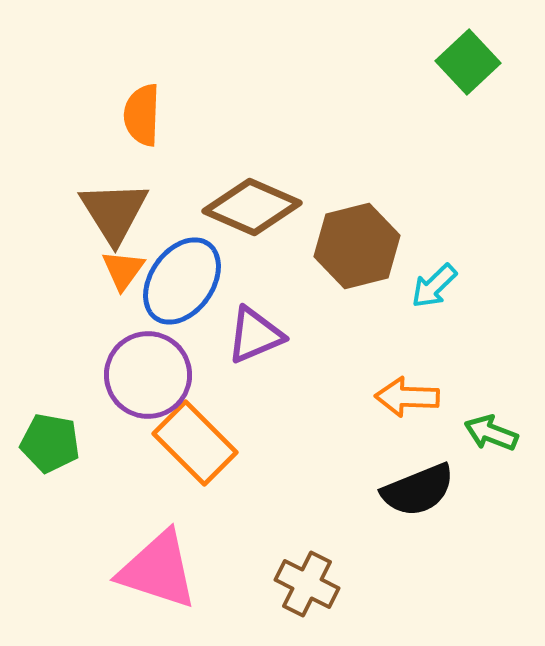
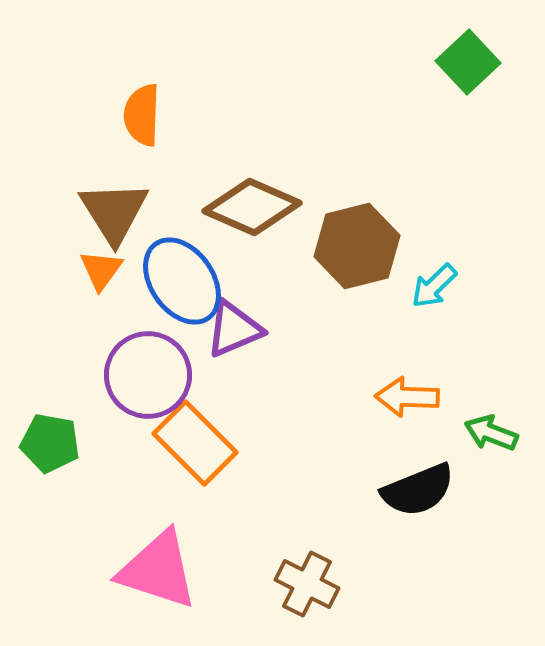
orange triangle: moved 22 px left
blue ellipse: rotated 70 degrees counterclockwise
purple triangle: moved 21 px left, 6 px up
